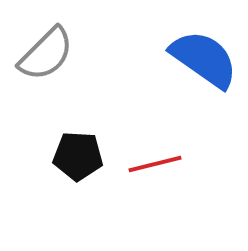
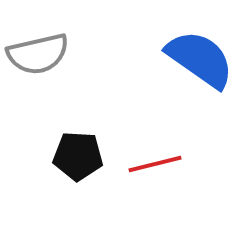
gray semicircle: moved 8 px left; rotated 32 degrees clockwise
blue semicircle: moved 4 px left
